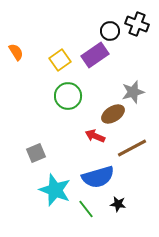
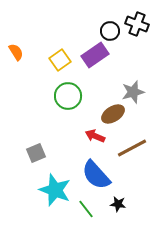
blue semicircle: moved 2 px left, 2 px up; rotated 64 degrees clockwise
